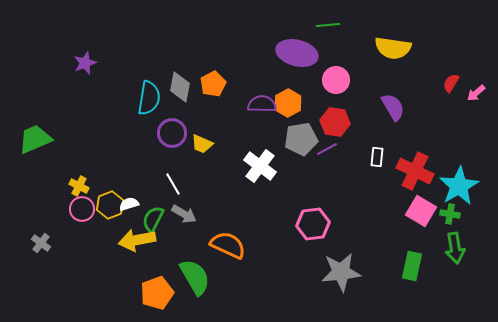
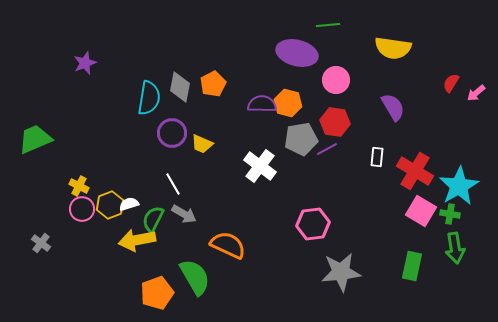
orange hexagon at (288, 103): rotated 16 degrees counterclockwise
red cross at (415, 171): rotated 6 degrees clockwise
